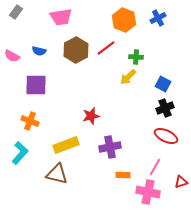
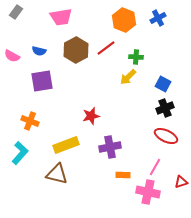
purple square: moved 6 px right, 4 px up; rotated 10 degrees counterclockwise
